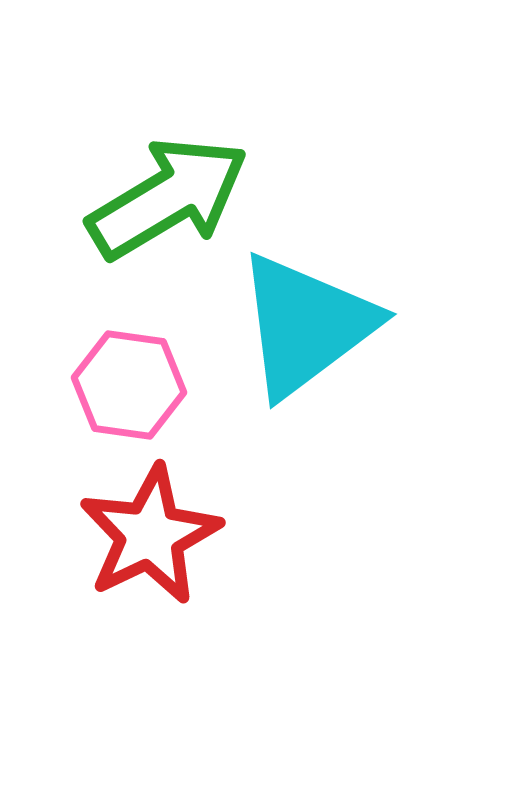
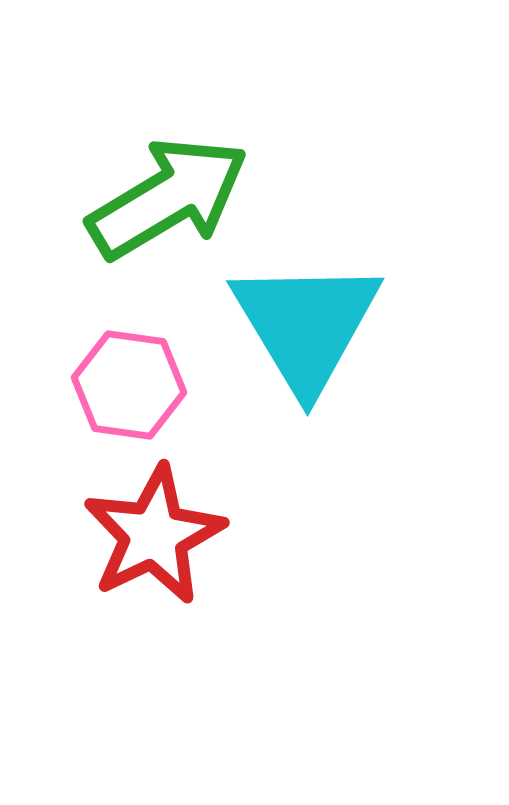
cyan triangle: rotated 24 degrees counterclockwise
red star: moved 4 px right
